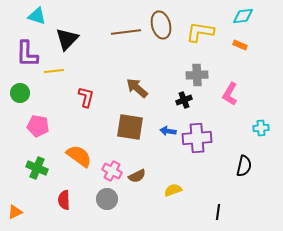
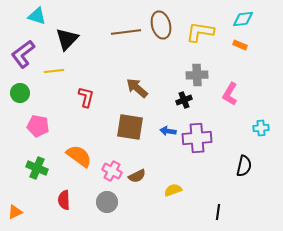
cyan diamond: moved 3 px down
purple L-shape: moved 4 px left; rotated 52 degrees clockwise
gray circle: moved 3 px down
